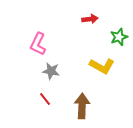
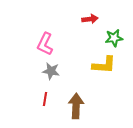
green star: moved 5 px left, 1 px down; rotated 12 degrees clockwise
pink L-shape: moved 7 px right
yellow L-shape: moved 2 px right, 1 px up; rotated 25 degrees counterclockwise
red line: rotated 48 degrees clockwise
brown arrow: moved 6 px left
